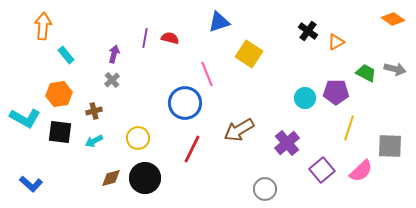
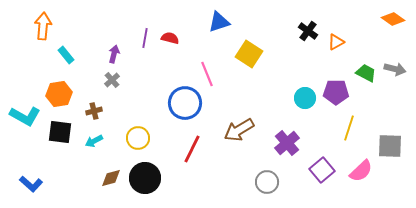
cyan L-shape: moved 2 px up
gray circle: moved 2 px right, 7 px up
